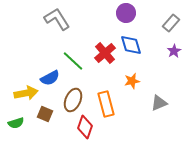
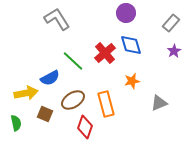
brown ellipse: rotated 35 degrees clockwise
green semicircle: rotated 84 degrees counterclockwise
